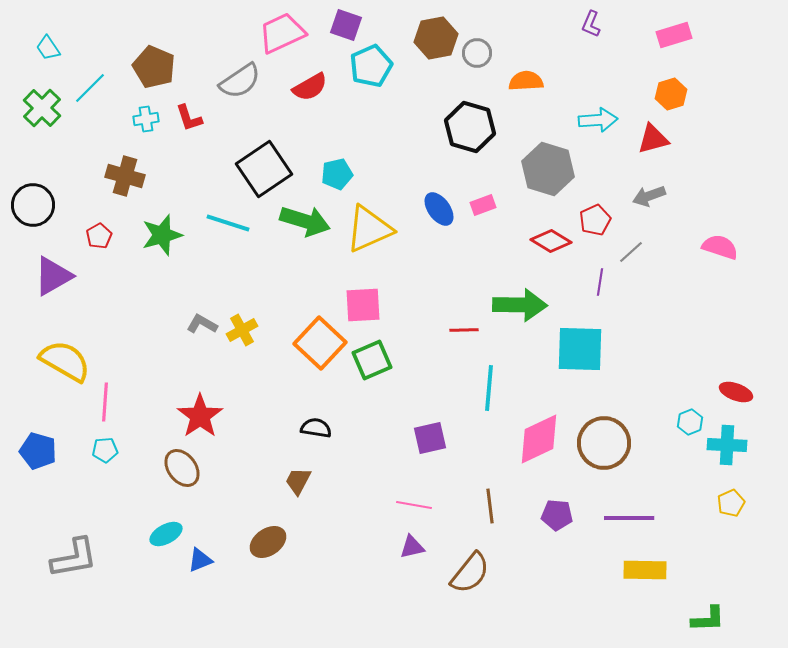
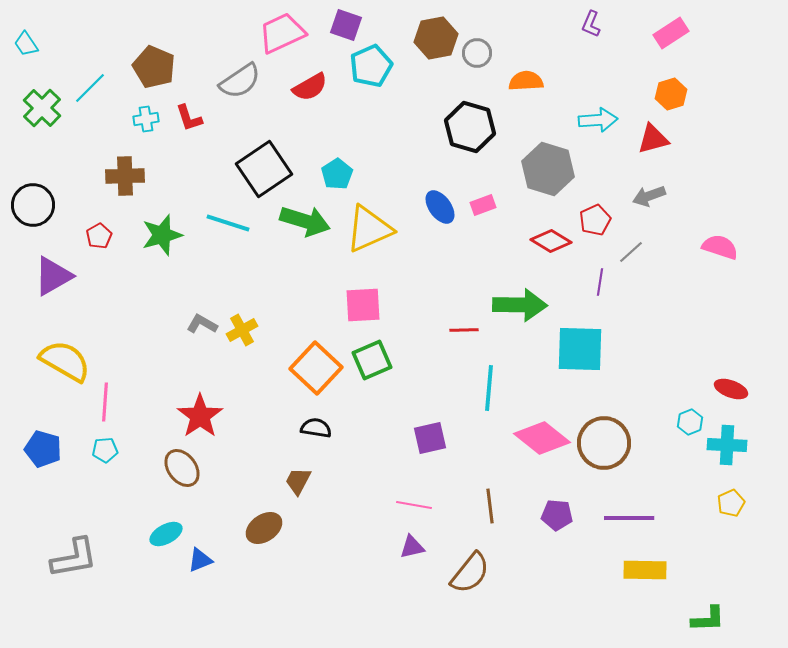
pink rectangle at (674, 35): moved 3 px left, 2 px up; rotated 16 degrees counterclockwise
cyan trapezoid at (48, 48): moved 22 px left, 4 px up
cyan pentagon at (337, 174): rotated 20 degrees counterclockwise
brown cross at (125, 176): rotated 18 degrees counterclockwise
blue ellipse at (439, 209): moved 1 px right, 2 px up
orange square at (320, 343): moved 4 px left, 25 px down
red ellipse at (736, 392): moved 5 px left, 3 px up
pink diamond at (539, 439): moved 3 px right, 1 px up; rotated 64 degrees clockwise
blue pentagon at (38, 451): moved 5 px right, 2 px up
brown ellipse at (268, 542): moved 4 px left, 14 px up
